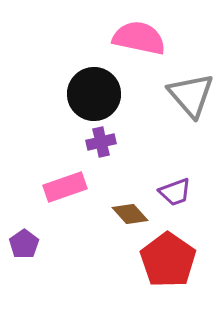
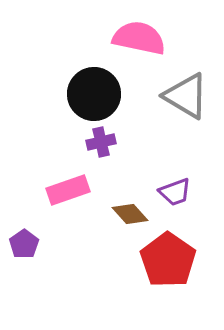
gray triangle: moved 5 px left, 1 px down; rotated 18 degrees counterclockwise
pink rectangle: moved 3 px right, 3 px down
